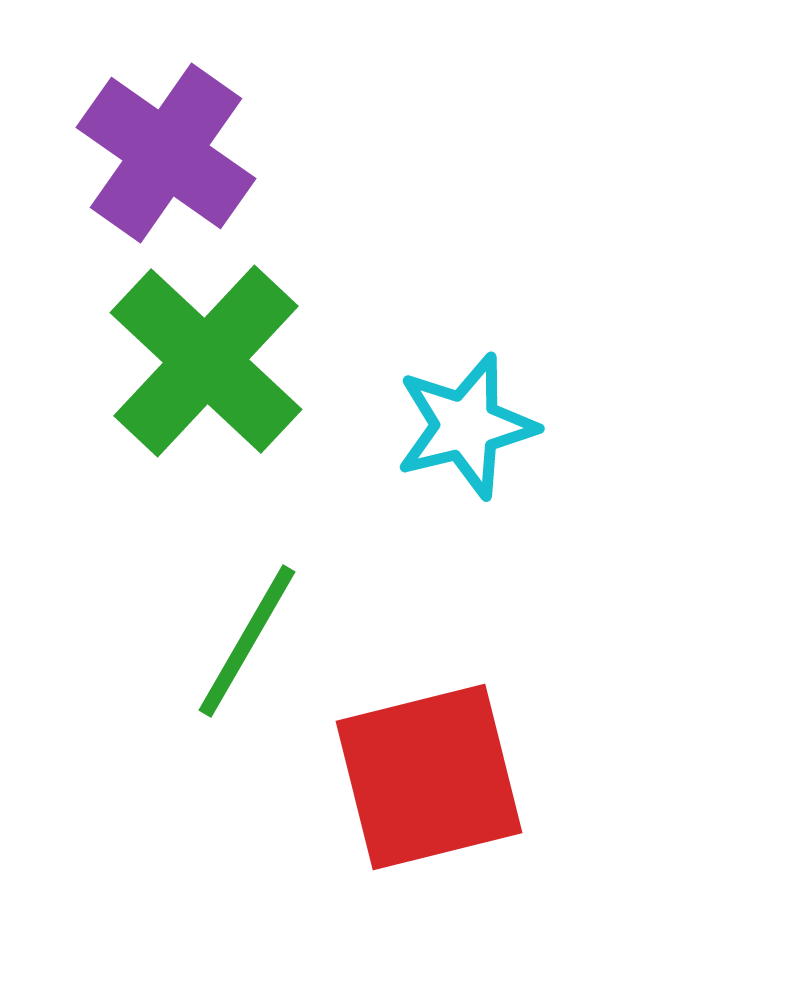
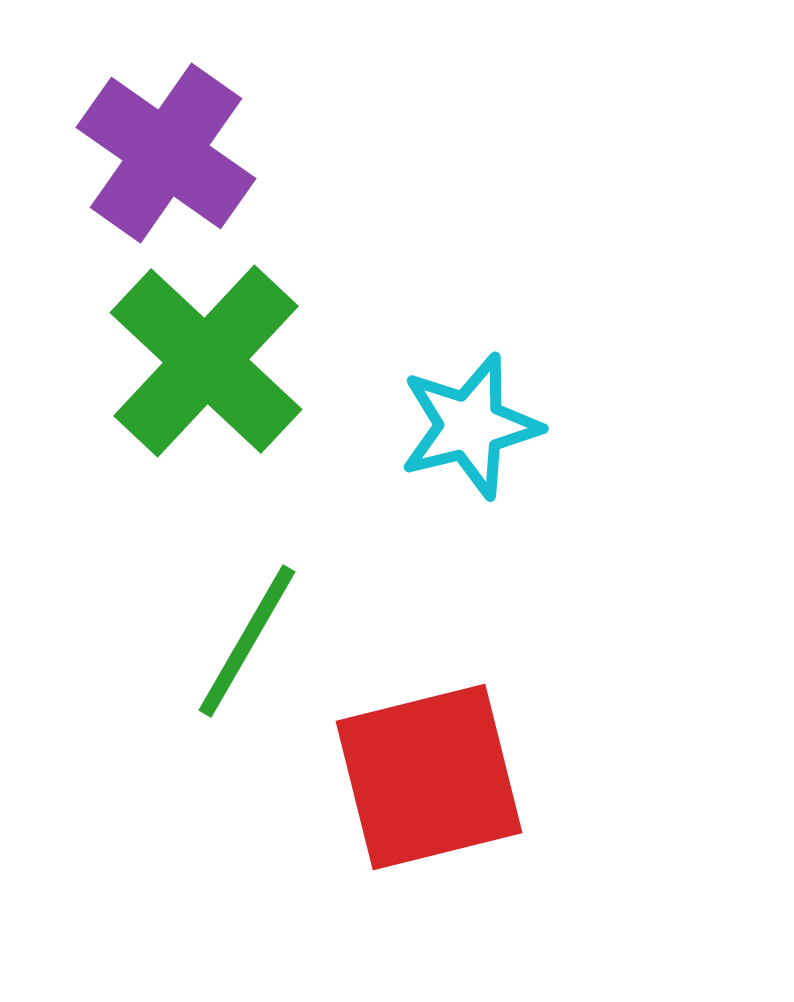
cyan star: moved 4 px right
